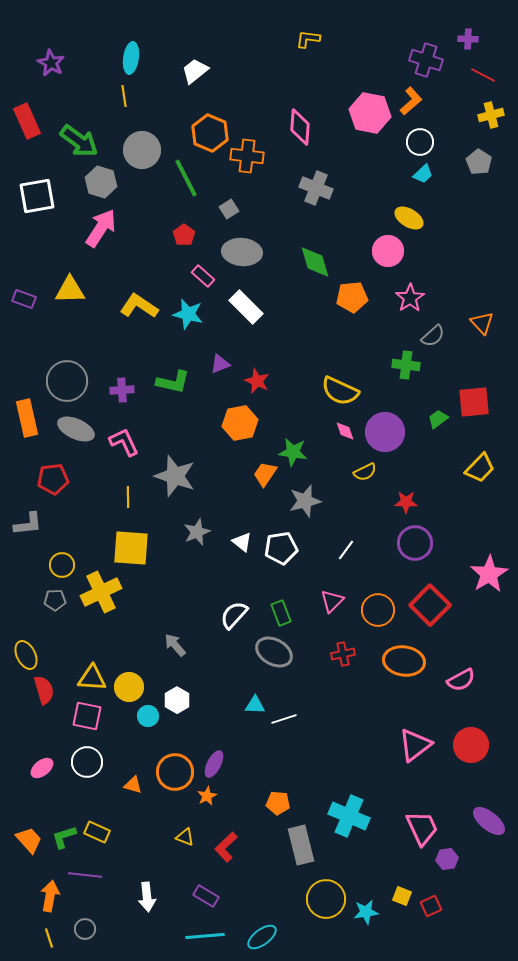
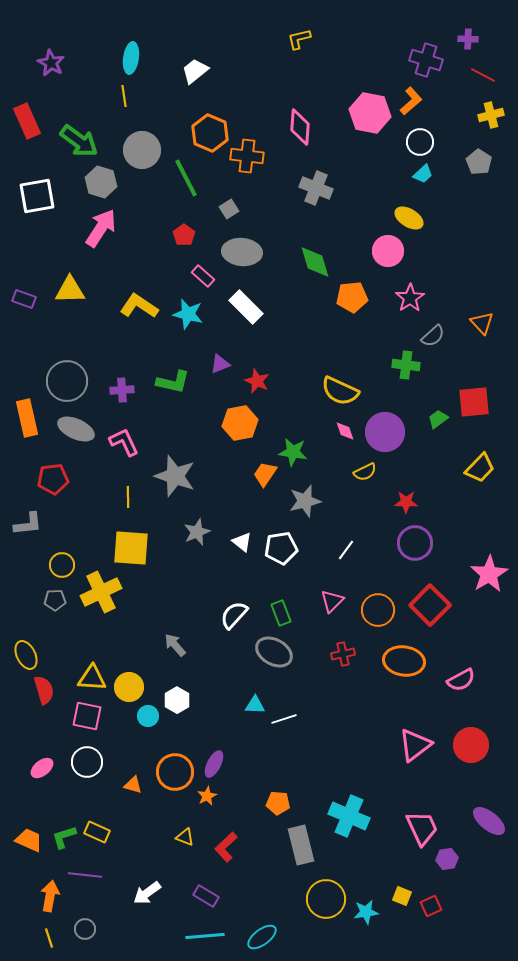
yellow L-shape at (308, 39): moved 9 px left; rotated 20 degrees counterclockwise
orange trapezoid at (29, 840): rotated 24 degrees counterclockwise
white arrow at (147, 897): moved 4 px up; rotated 60 degrees clockwise
